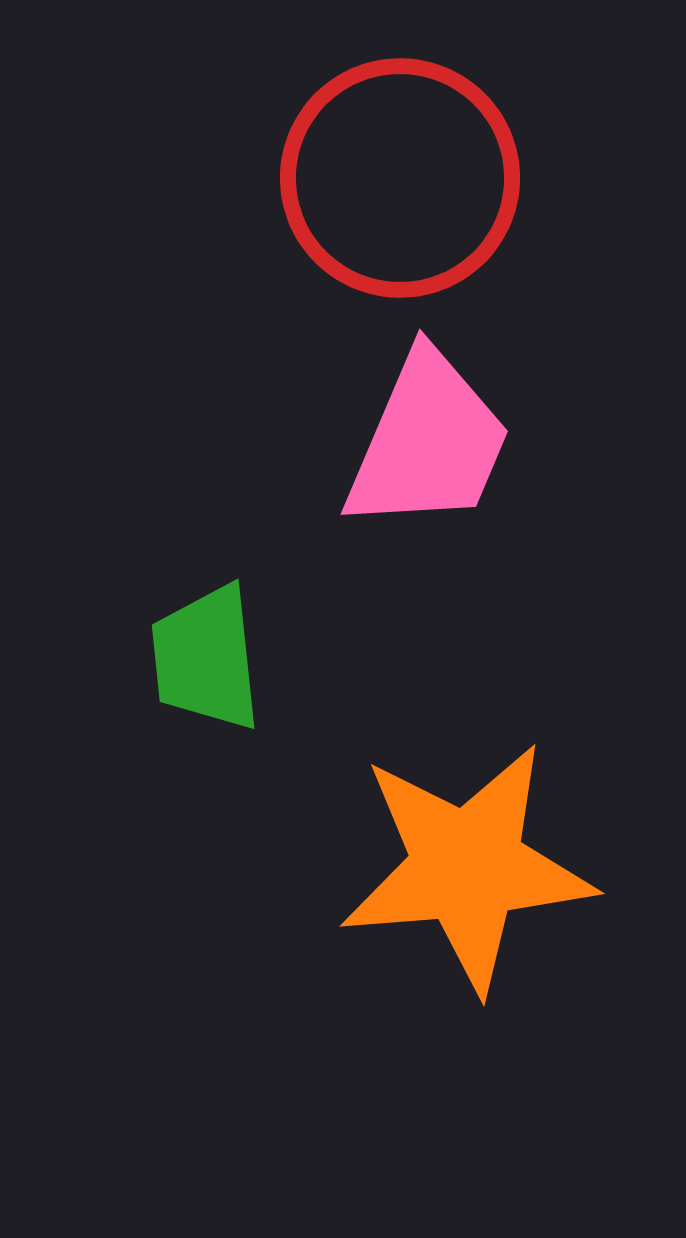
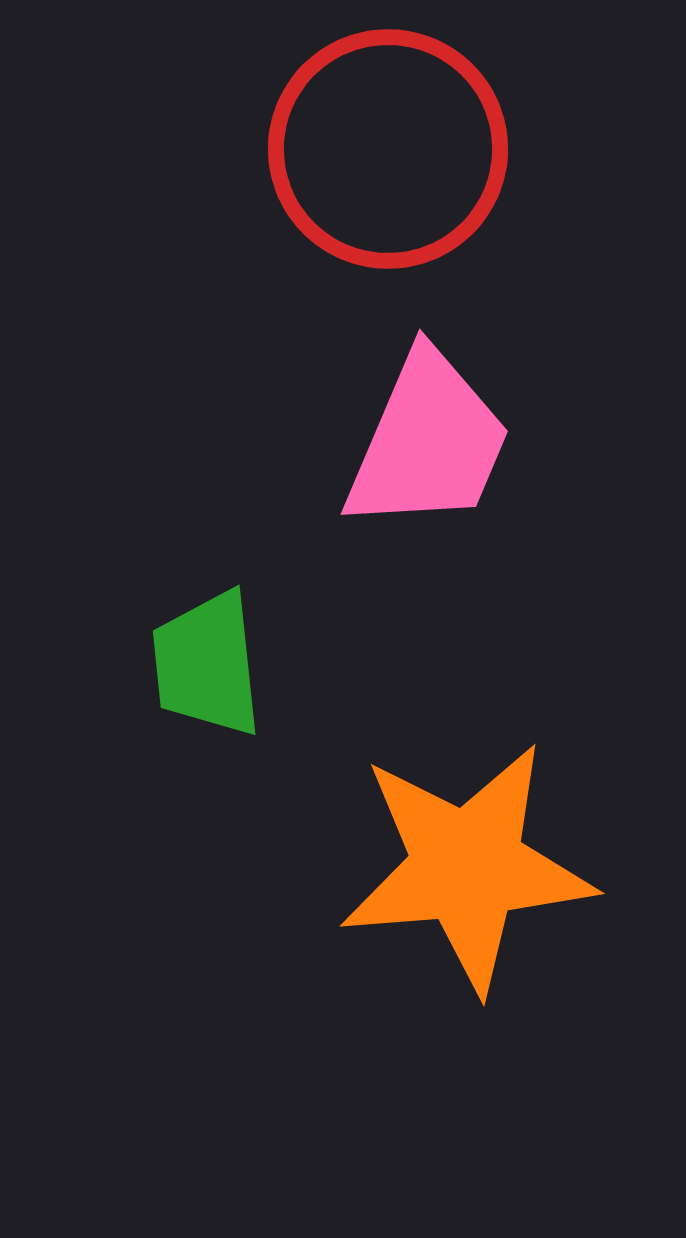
red circle: moved 12 px left, 29 px up
green trapezoid: moved 1 px right, 6 px down
